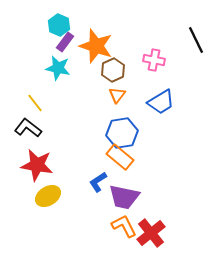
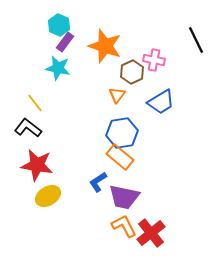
orange star: moved 9 px right
brown hexagon: moved 19 px right, 2 px down
